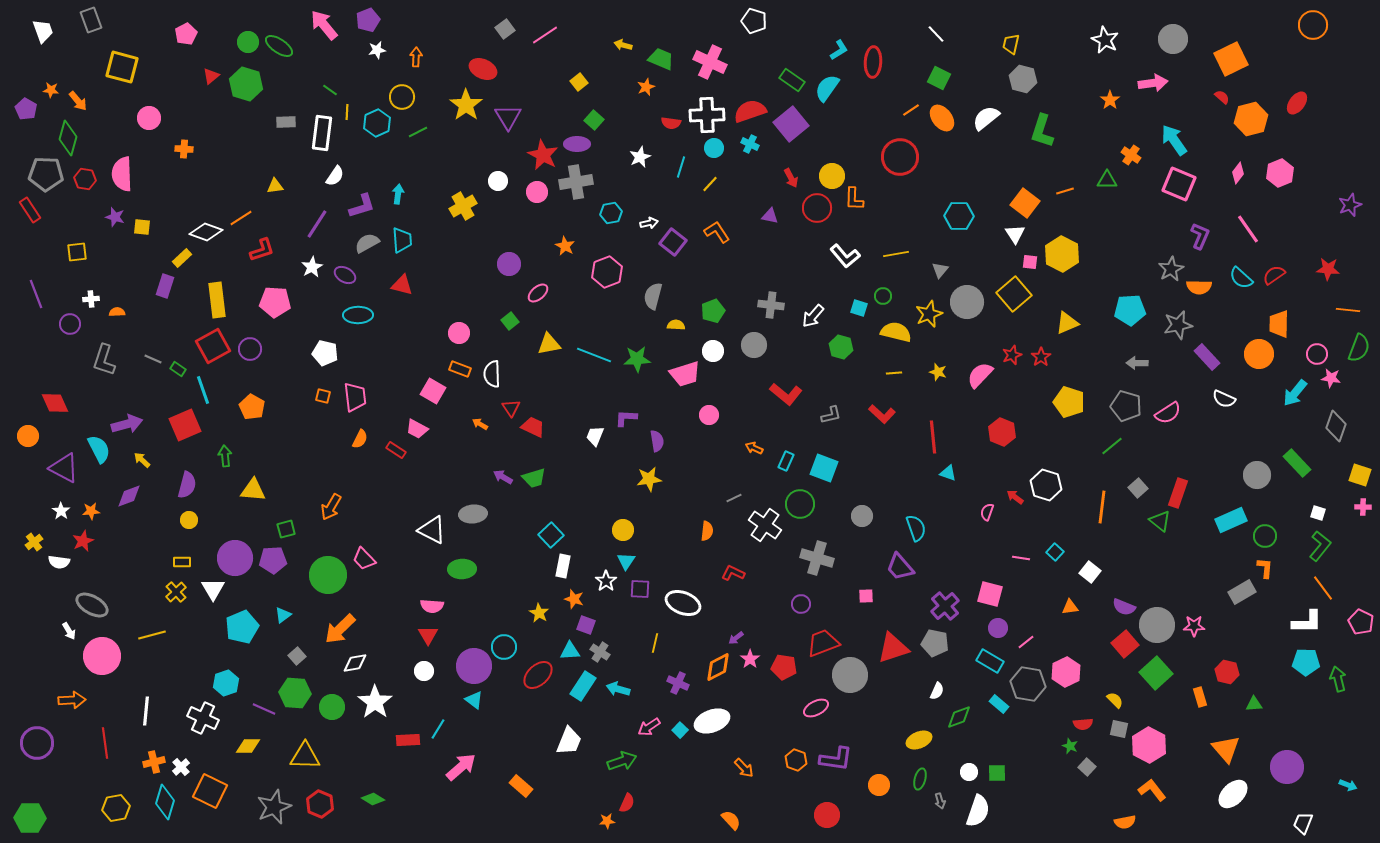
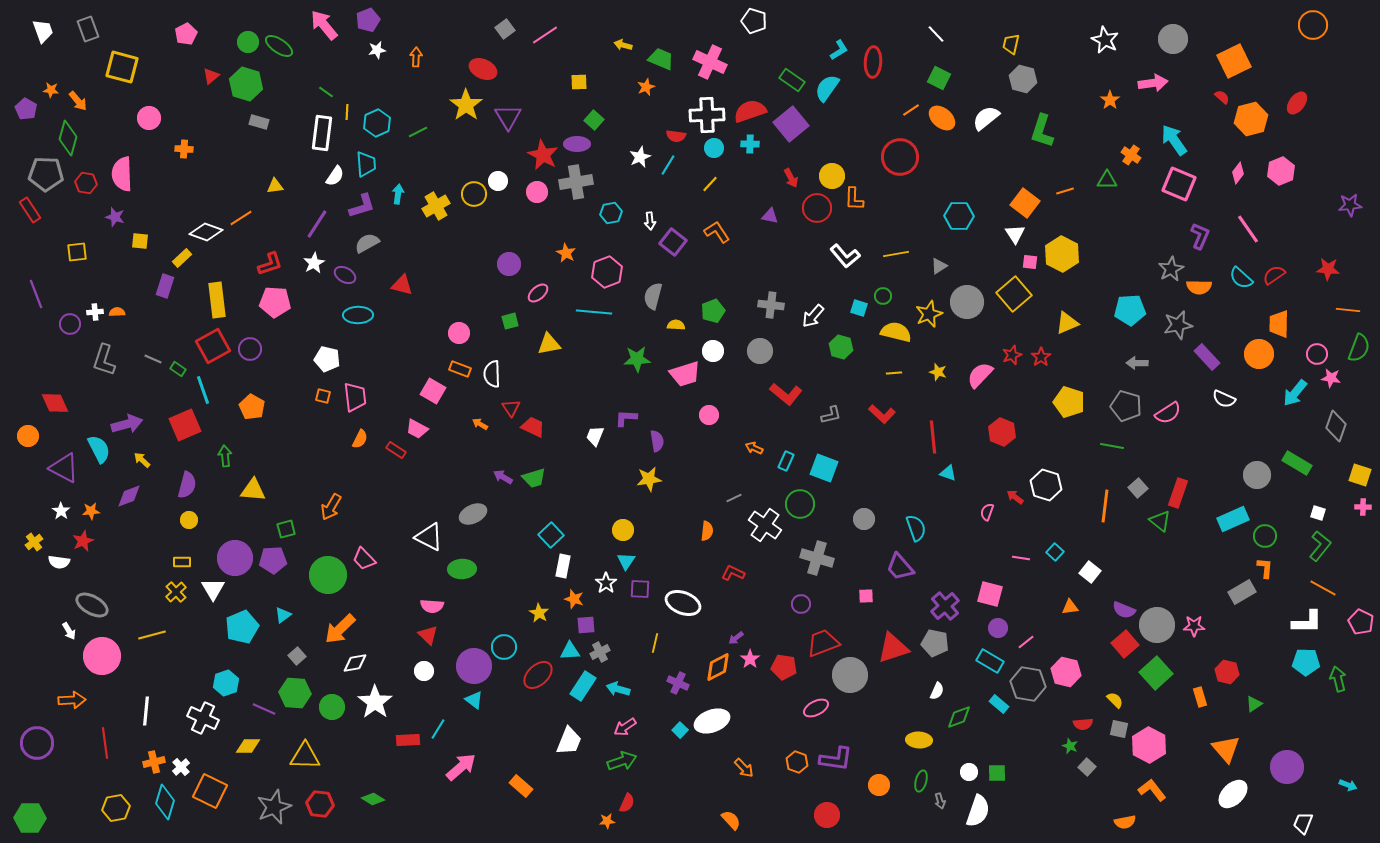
gray rectangle at (91, 20): moved 3 px left, 9 px down
orange square at (1231, 59): moved 3 px right, 2 px down
yellow square at (579, 82): rotated 36 degrees clockwise
green line at (330, 90): moved 4 px left, 2 px down
yellow circle at (402, 97): moved 72 px right, 97 px down
orange ellipse at (942, 118): rotated 12 degrees counterclockwise
gray rectangle at (286, 122): moved 27 px left; rotated 18 degrees clockwise
red semicircle at (671, 123): moved 5 px right, 13 px down
cyan cross at (750, 144): rotated 24 degrees counterclockwise
cyan line at (681, 167): moved 13 px left, 2 px up; rotated 15 degrees clockwise
pink hexagon at (1280, 173): moved 1 px right, 2 px up
red hexagon at (85, 179): moved 1 px right, 4 px down
purple star at (1350, 205): rotated 15 degrees clockwise
yellow cross at (463, 206): moved 27 px left
white arrow at (649, 223): moved 1 px right, 2 px up; rotated 96 degrees clockwise
yellow square at (142, 227): moved 2 px left, 14 px down
cyan trapezoid at (402, 240): moved 36 px left, 76 px up
orange star at (565, 246): moved 1 px right, 7 px down
red L-shape at (262, 250): moved 8 px right, 14 px down
white star at (312, 267): moved 2 px right, 4 px up
gray triangle at (940, 270): moved 1 px left, 4 px up; rotated 18 degrees clockwise
white cross at (91, 299): moved 4 px right, 13 px down
green square at (510, 321): rotated 24 degrees clockwise
gray circle at (754, 345): moved 6 px right, 6 px down
white pentagon at (325, 353): moved 2 px right, 6 px down
cyan line at (594, 355): moved 43 px up; rotated 16 degrees counterclockwise
green line at (1112, 446): rotated 50 degrees clockwise
green rectangle at (1297, 463): rotated 16 degrees counterclockwise
orange line at (1102, 507): moved 3 px right, 1 px up
gray ellipse at (473, 514): rotated 20 degrees counterclockwise
gray circle at (862, 516): moved 2 px right, 3 px down
cyan rectangle at (1231, 520): moved 2 px right, 1 px up
white triangle at (432, 530): moved 3 px left, 7 px down
white star at (606, 581): moved 2 px down
orange line at (1323, 588): rotated 24 degrees counterclockwise
purple semicircle at (1124, 607): moved 3 px down
purple square at (586, 625): rotated 24 degrees counterclockwise
red triangle at (428, 635): rotated 15 degrees counterclockwise
gray cross at (600, 652): rotated 30 degrees clockwise
pink hexagon at (1066, 672): rotated 20 degrees counterclockwise
green triangle at (1254, 704): rotated 30 degrees counterclockwise
pink arrow at (649, 727): moved 24 px left
yellow ellipse at (919, 740): rotated 25 degrees clockwise
orange hexagon at (796, 760): moved 1 px right, 2 px down
green ellipse at (920, 779): moved 1 px right, 2 px down
red hexagon at (320, 804): rotated 16 degrees counterclockwise
